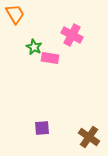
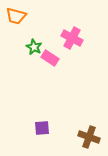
orange trapezoid: moved 1 px right, 2 px down; rotated 135 degrees clockwise
pink cross: moved 3 px down
pink rectangle: rotated 24 degrees clockwise
brown cross: rotated 15 degrees counterclockwise
